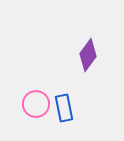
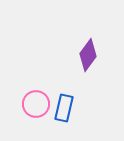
blue rectangle: rotated 24 degrees clockwise
